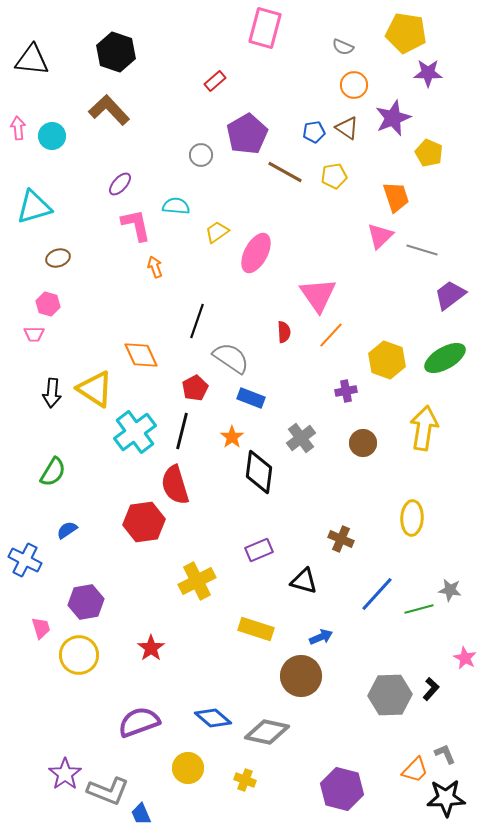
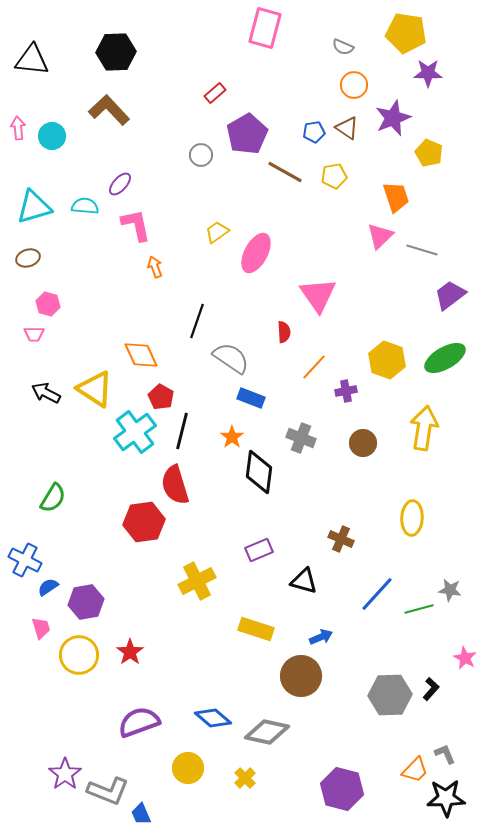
black hexagon at (116, 52): rotated 21 degrees counterclockwise
red rectangle at (215, 81): moved 12 px down
cyan semicircle at (176, 206): moved 91 px left
brown ellipse at (58, 258): moved 30 px left
orange line at (331, 335): moved 17 px left, 32 px down
red pentagon at (195, 388): moved 34 px left, 9 px down; rotated 15 degrees counterclockwise
black arrow at (52, 393): moved 6 px left; rotated 112 degrees clockwise
gray cross at (301, 438): rotated 32 degrees counterclockwise
green semicircle at (53, 472): moved 26 px down
blue semicircle at (67, 530): moved 19 px left, 57 px down
red star at (151, 648): moved 21 px left, 4 px down
yellow cross at (245, 780): moved 2 px up; rotated 25 degrees clockwise
